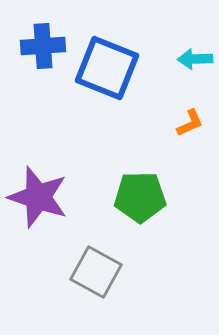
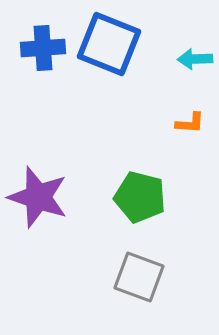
blue cross: moved 2 px down
blue square: moved 2 px right, 24 px up
orange L-shape: rotated 28 degrees clockwise
green pentagon: rotated 15 degrees clockwise
gray square: moved 43 px right, 5 px down; rotated 9 degrees counterclockwise
